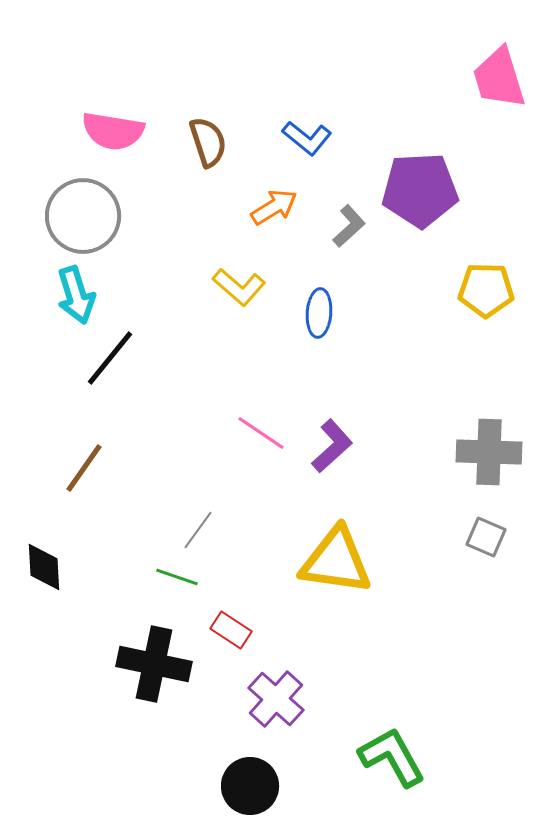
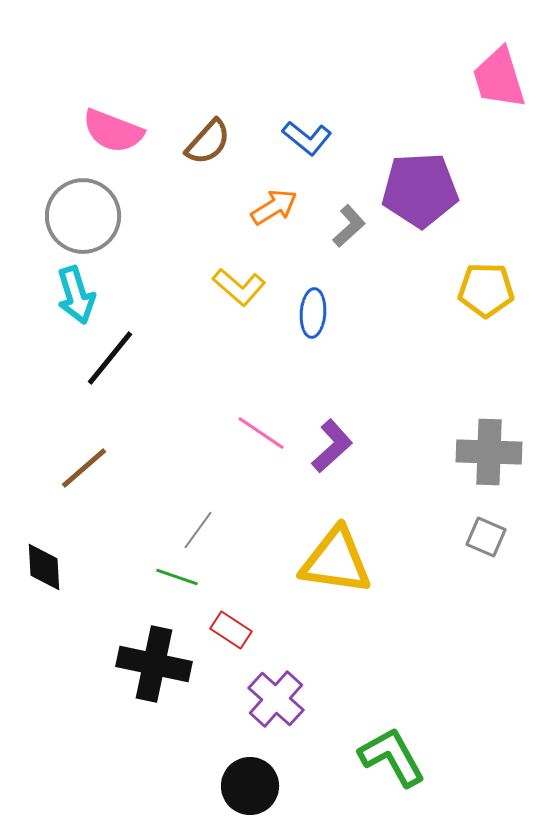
pink semicircle: rotated 12 degrees clockwise
brown semicircle: rotated 60 degrees clockwise
blue ellipse: moved 6 px left
brown line: rotated 14 degrees clockwise
